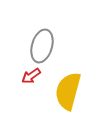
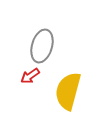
red arrow: moved 1 px left
